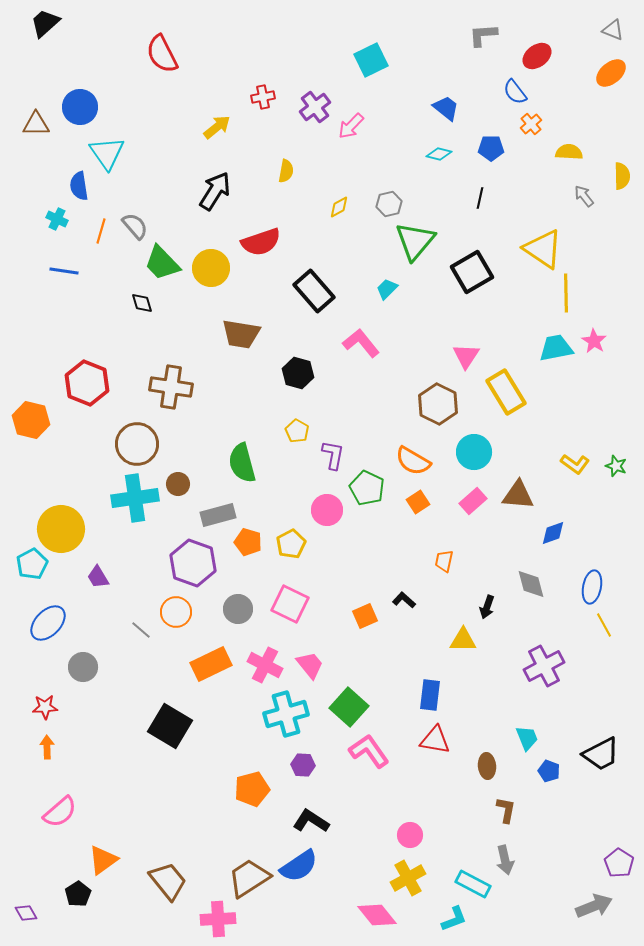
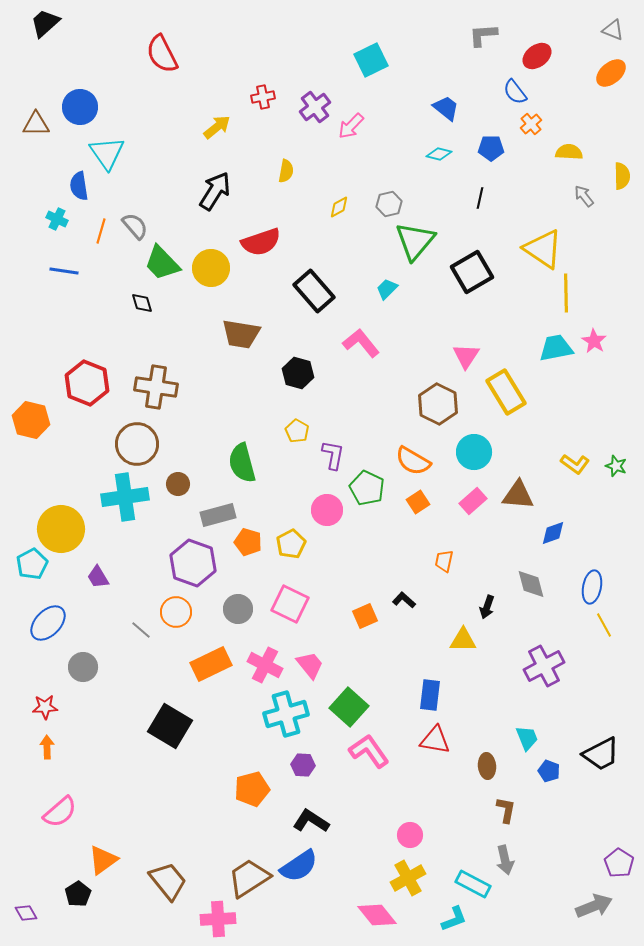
brown cross at (171, 387): moved 15 px left
cyan cross at (135, 498): moved 10 px left, 1 px up
